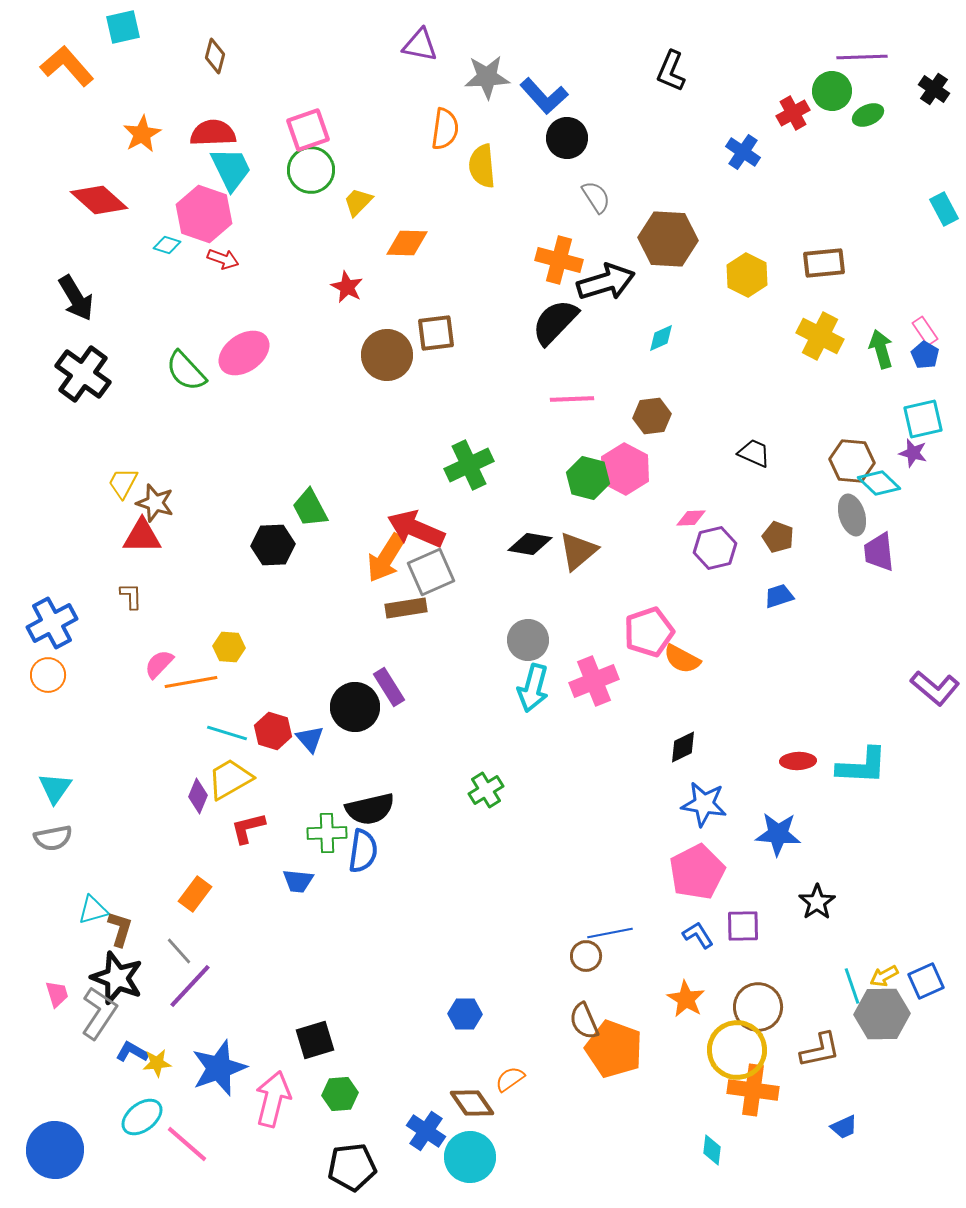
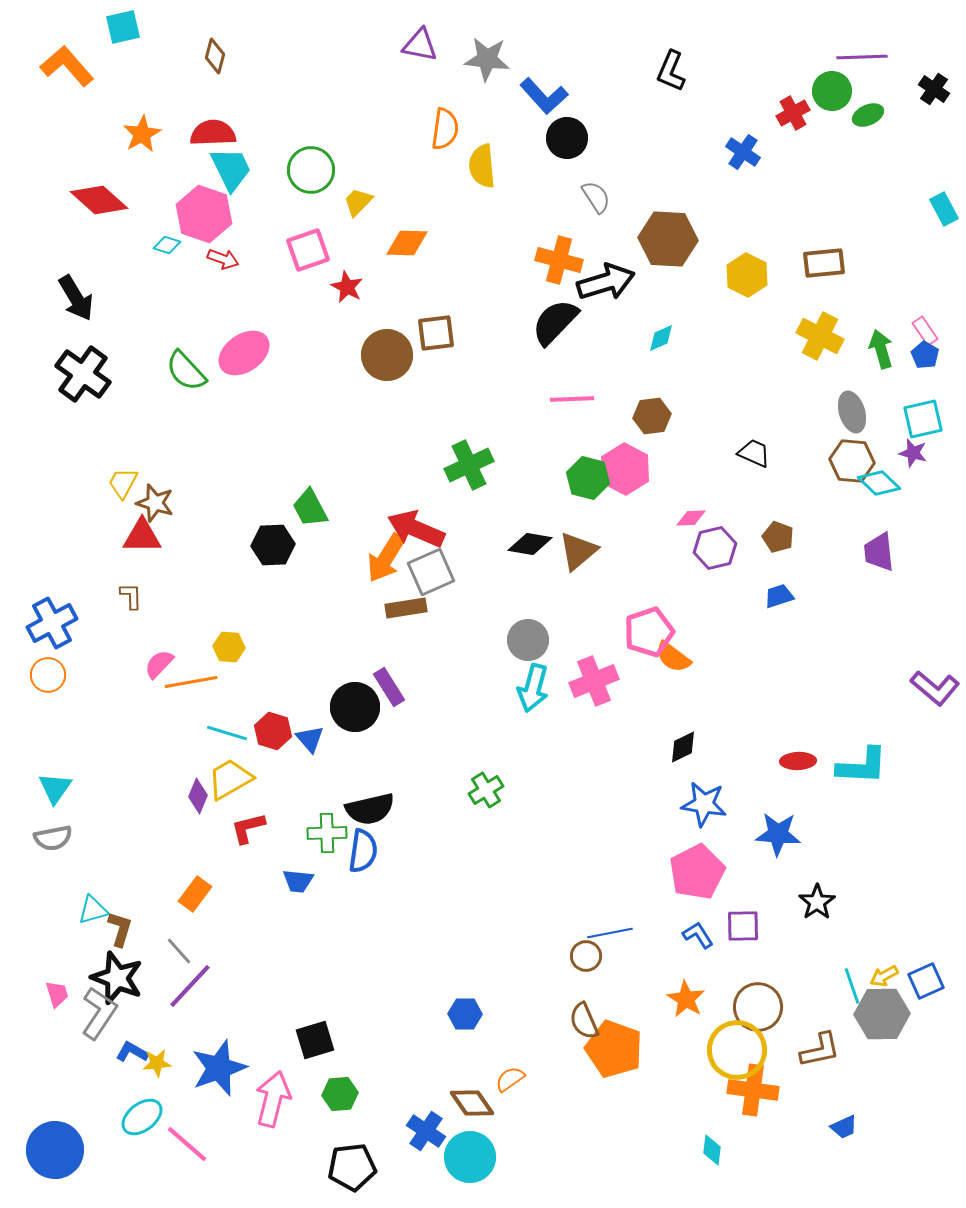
gray star at (487, 77): moved 18 px up; rotated 9 degrees clockwise
pink square at (308, 130): moved 120 px down
gray ellipse at (852, 515): moved 103 px up
orange semicircle at (682, 659): moved 9 px left, 2 px up; rotated 9 degrees clockwise
